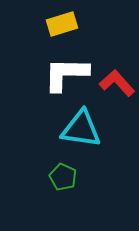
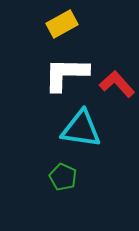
yellow rectangle: rotated 12 degrees counterclockwise
red L-shape: moved 1 px down
